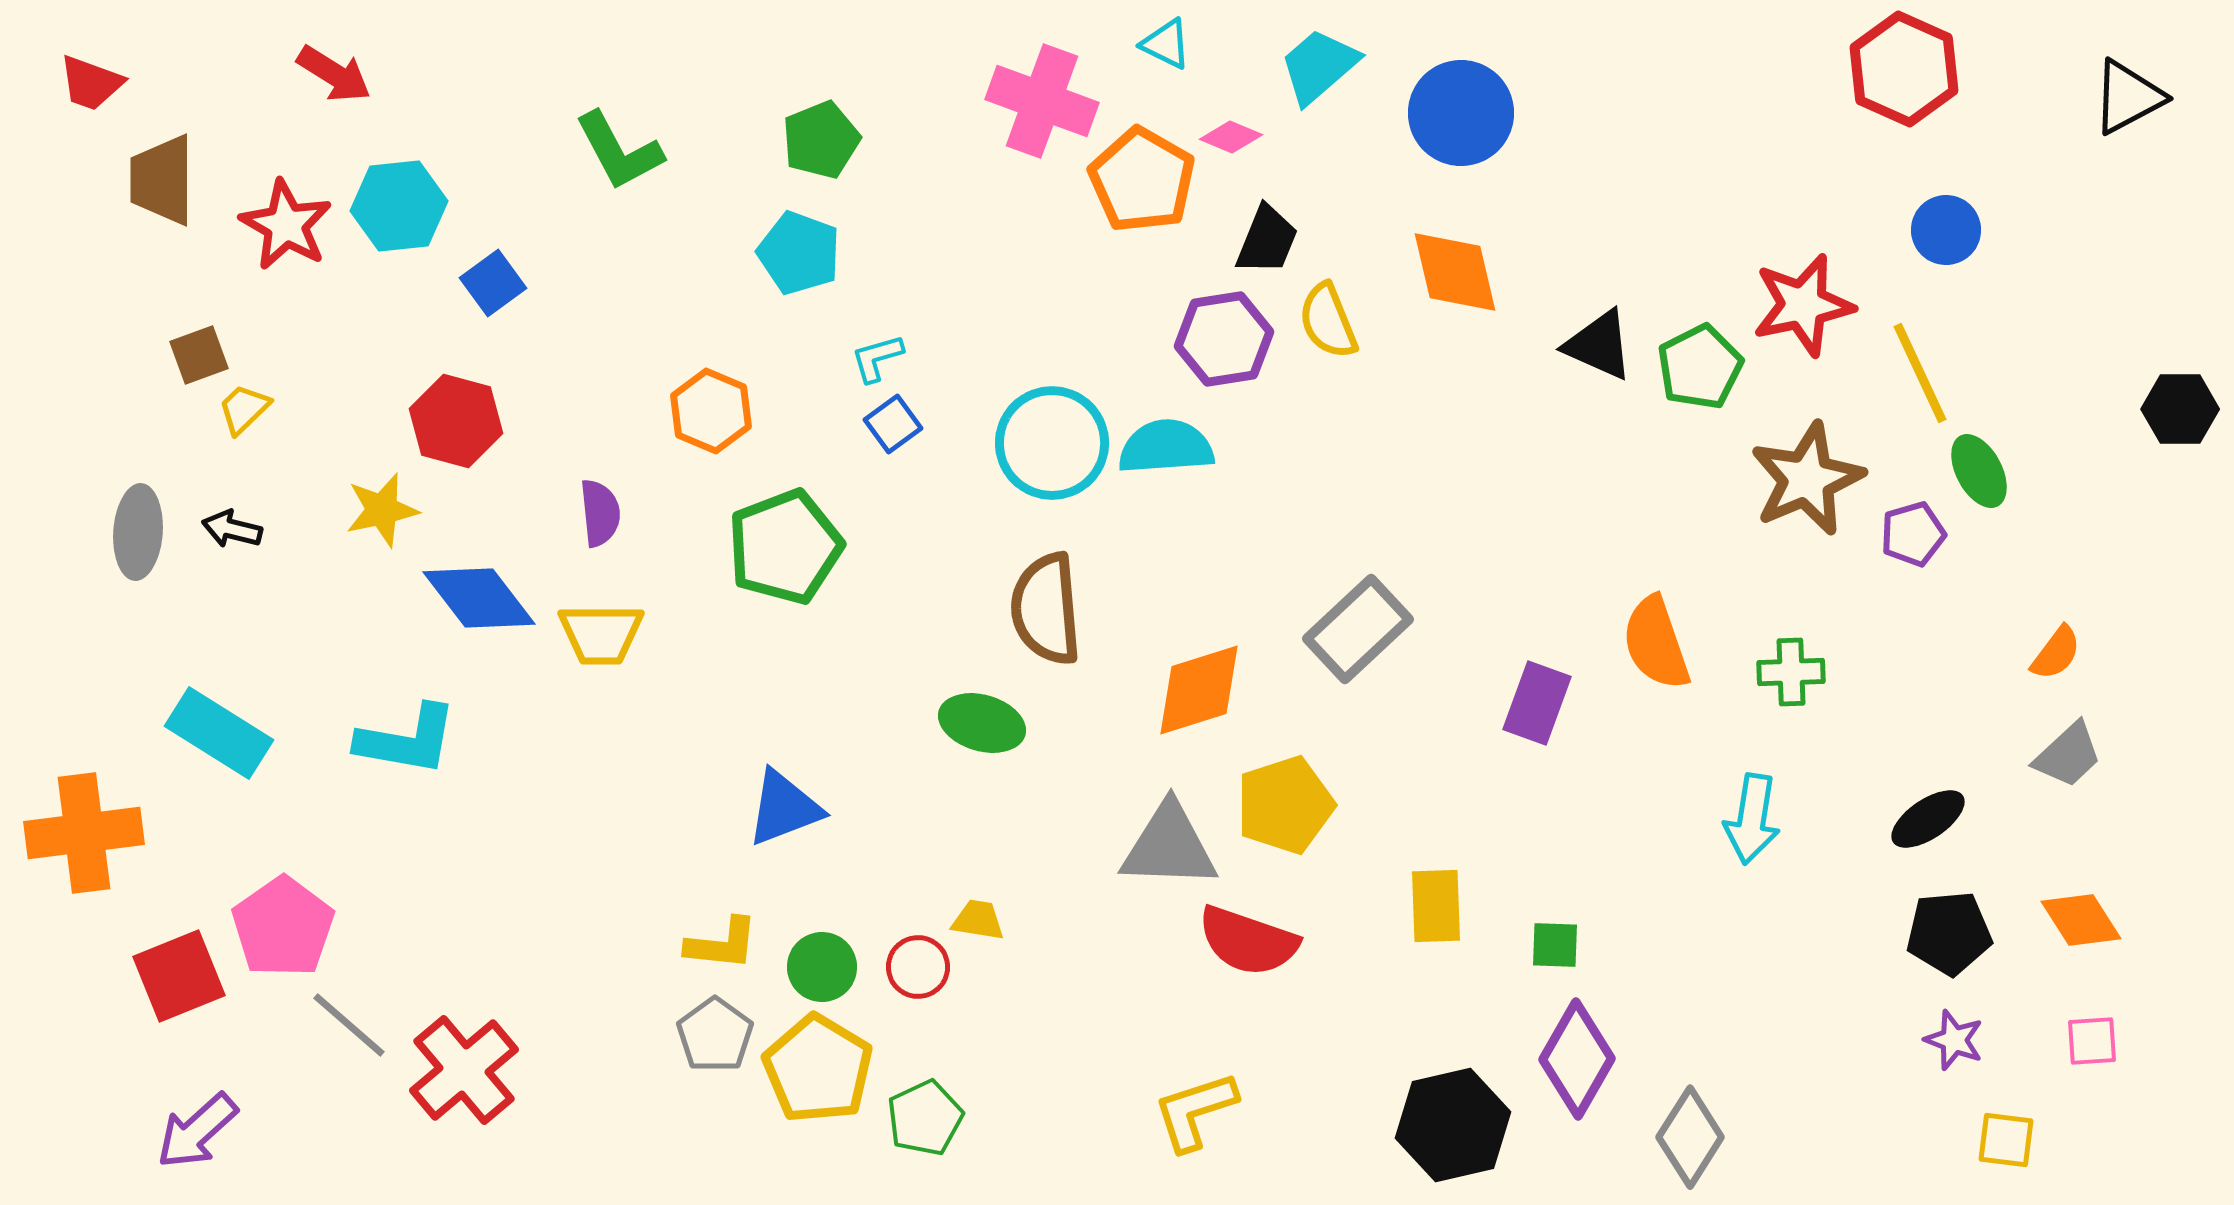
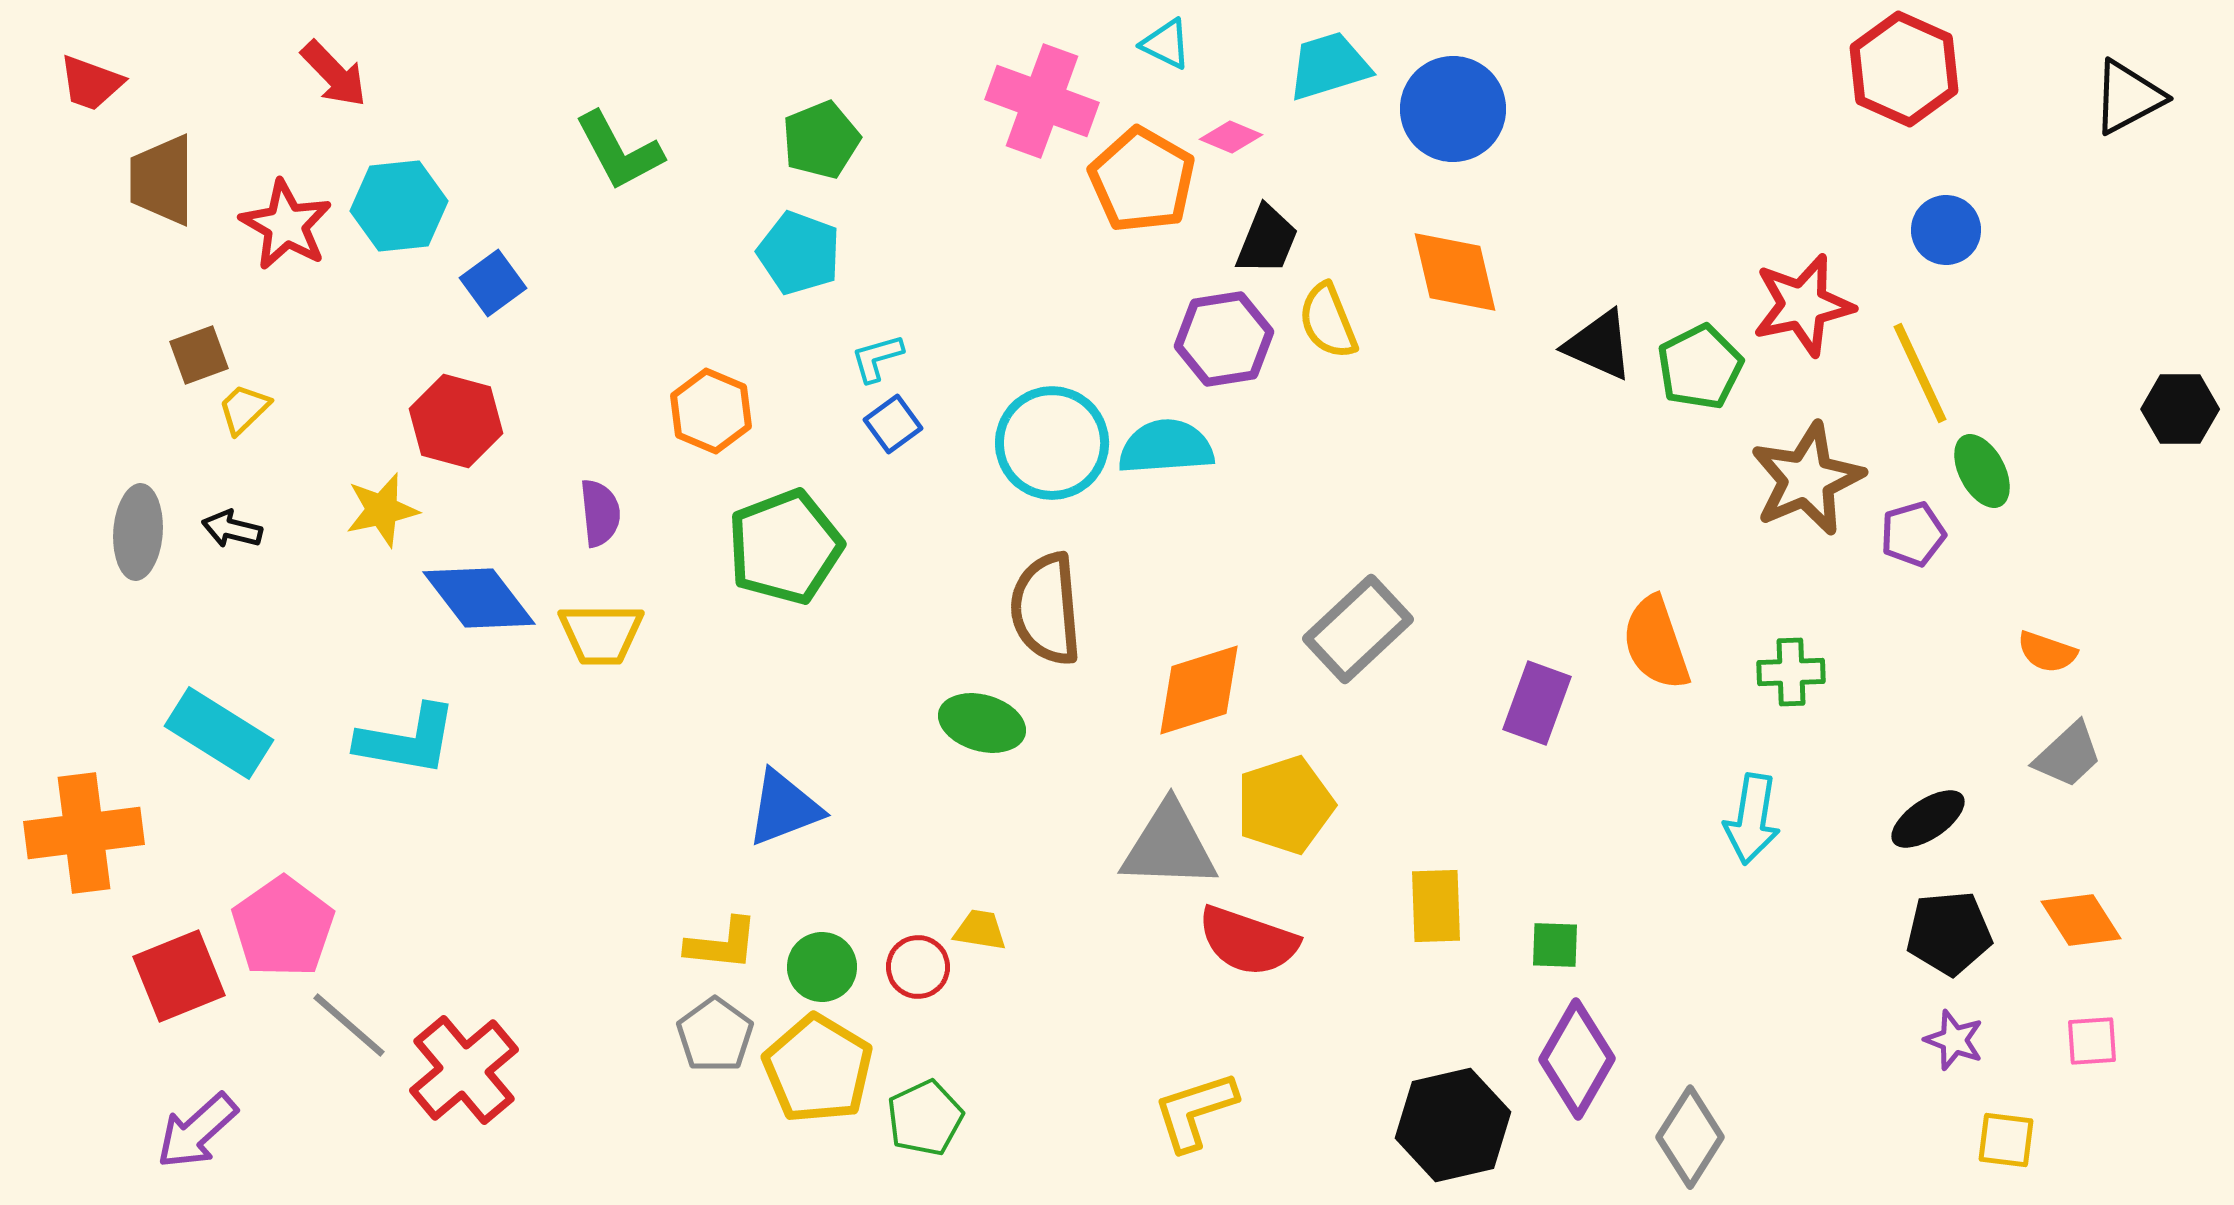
cyan trapezoid at (1319, 66): moved 10 px right; rotated 24 degrees clockwise
red arrow at (334, 74): rotated 14 degrees clockwise
blue circle at (1461, 113): moved 8 px left, 4 px up
green ellipse at (1979, 471): moved 3 px right
orange semicircle at (2056, 653): moved 9 px left, 1 px up; rotated 72 degrees clockwise
yellow trapezoid at (978, 920): moved 2 px right, 10 px down
